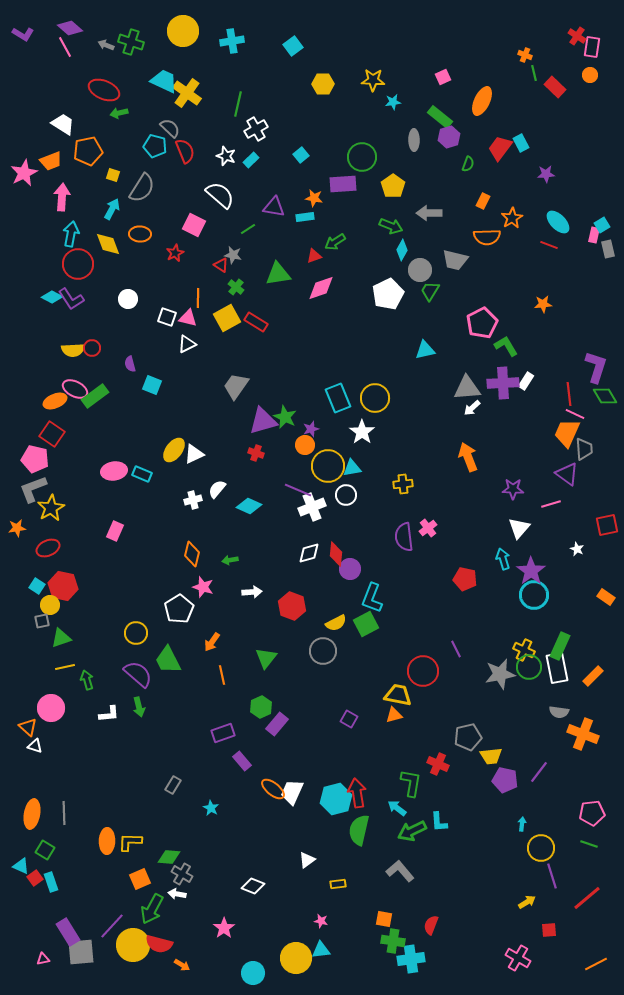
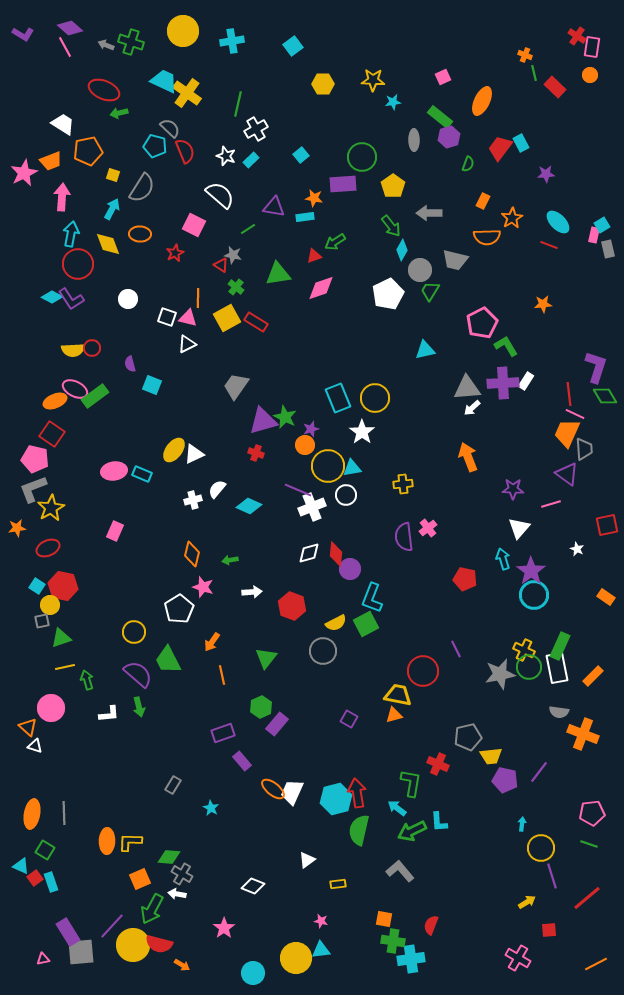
green arrow at (391, 226): rotated 30 degrees clockwise
yellow circle at (136, 633): moved 2 px left, 1 px up
